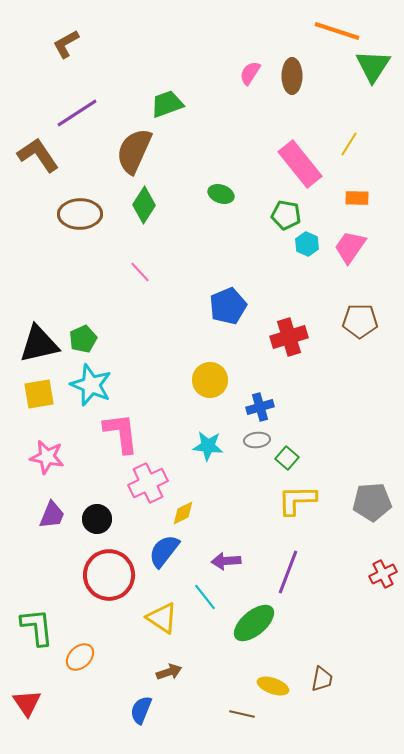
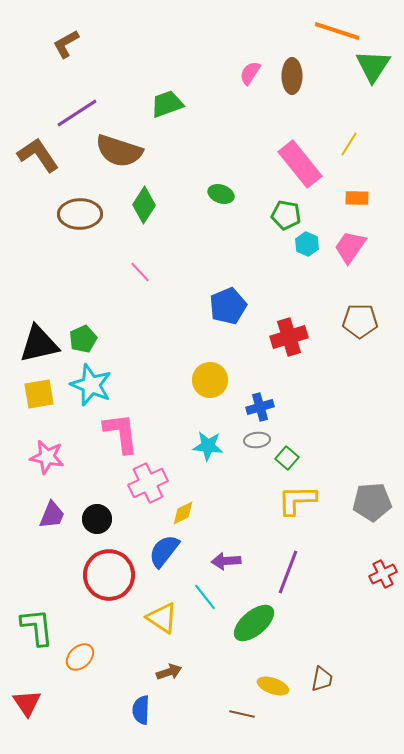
brown semicircle at (134, 151): moved 15 px left; rotated 96 degrees counterclockwise
blue semicircle at (141, 710): rotated 20 degrees counterclockwise
